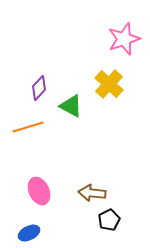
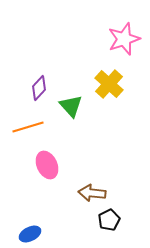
green triangle: rotated 20 degrees clockwise
pink ellipse: moved 8 px right, 26 px up
blue ellipse: moved 1 px right, 1 px down
